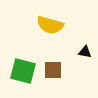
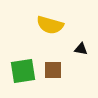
black triangle: moved 4 px left, 3 px up
green square: rotated 24 degrees counterclockwise
